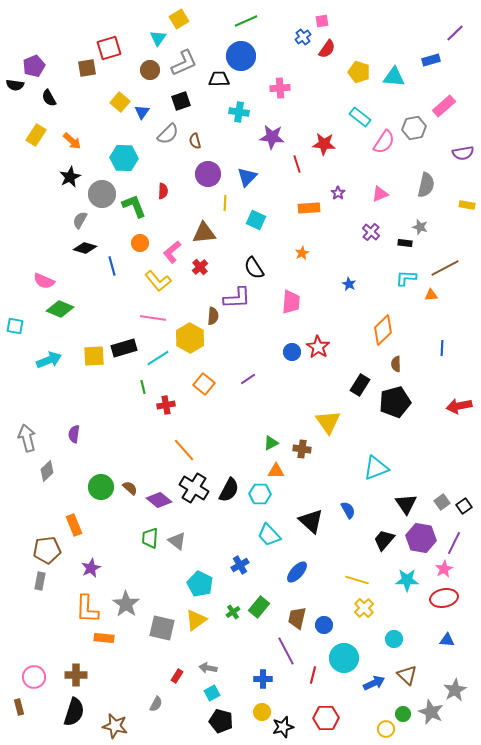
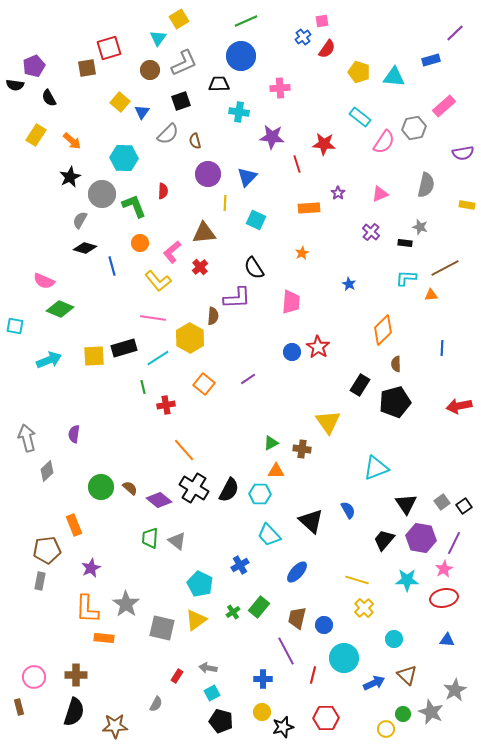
black trapezoid at (219, 79): moved 5 px down
brown star at (115, 726): rotated 15 degrees counterclockwise
